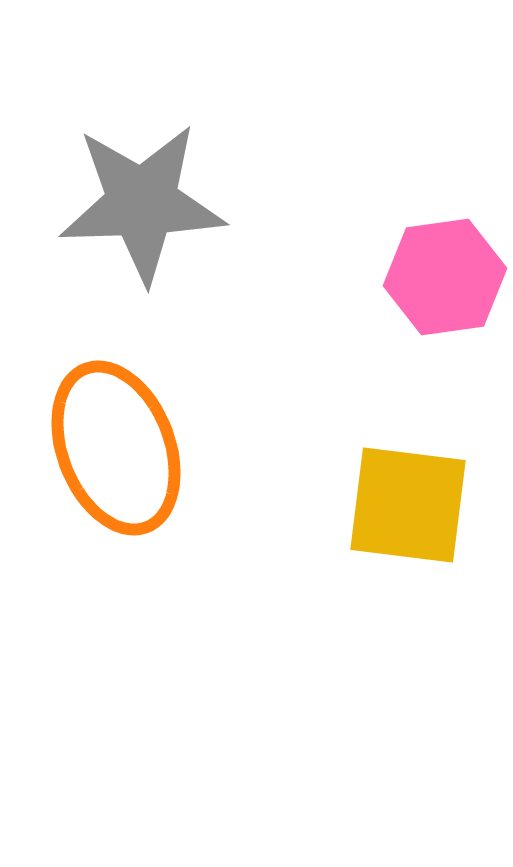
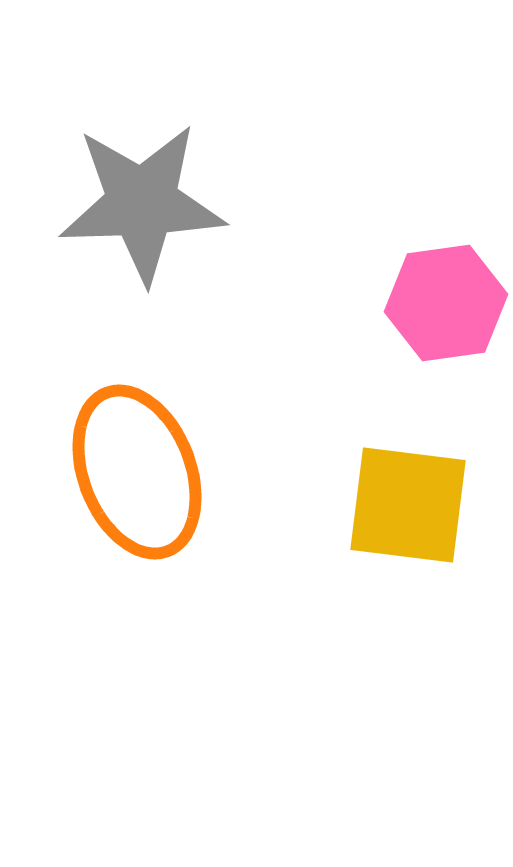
pink hexagon: moved 1 px right, 26 px down
orange ellipse: moved 21 px right, 24 px down
